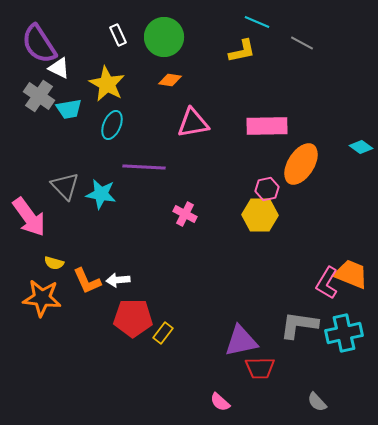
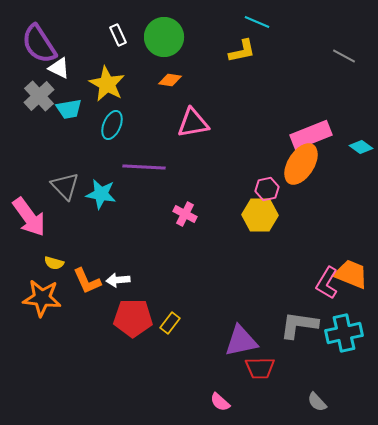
gray line: moved 42 px right, 13 px down
gray cross: rotated 12 degrees clockwise
pink rectangle: moved 44 px right, 9 px down; rotated 21 degrees counterclockwise
yellow rectangle: moved 7 px right, 10 px up
